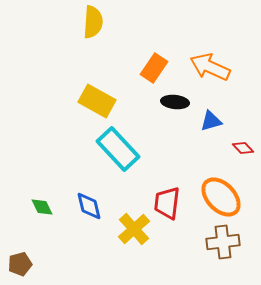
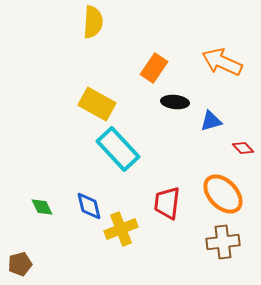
orange arrow: moved 12 px right, 5 px up
yellow rectangle: moved 3 px down
orange ellipse: moved 2 px right, 3 px up
yellow cross: moved 13 px left; rotated 20 degrees clockwise
